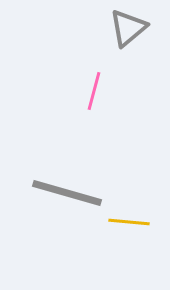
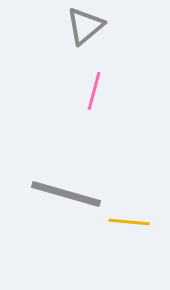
gray triangle: moved 43 px left, 2 px up
gray line: moved 1 px left, 1 px down
